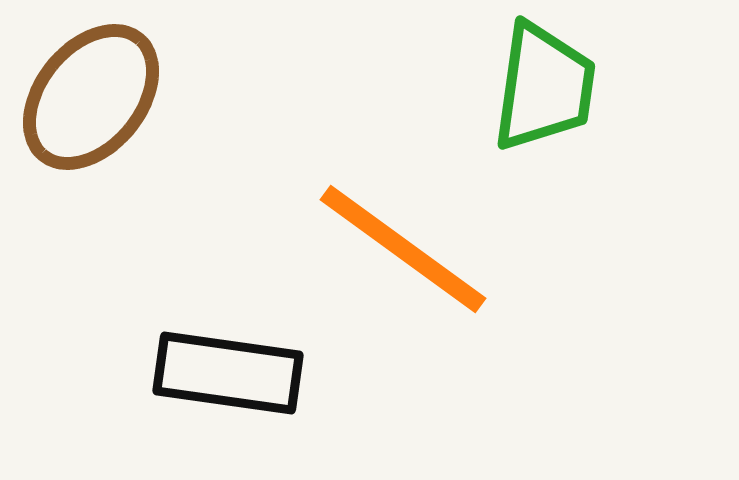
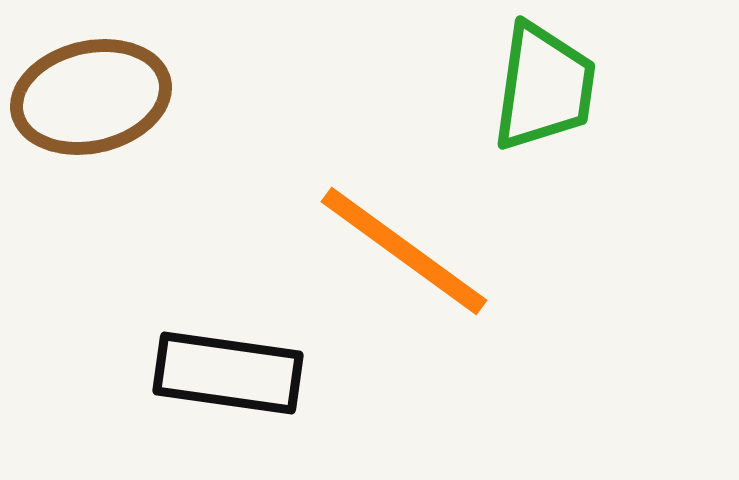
brown ellipse: rotated 38 degrees clockwise
orange line: moved 1 px right, 2 px down
